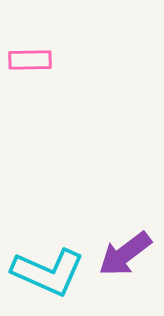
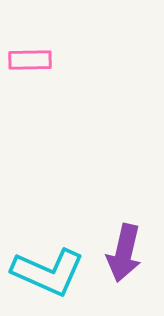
purple arrow: moved 1 px left, 1 px up; rotated 40 degrees counterclockwise
